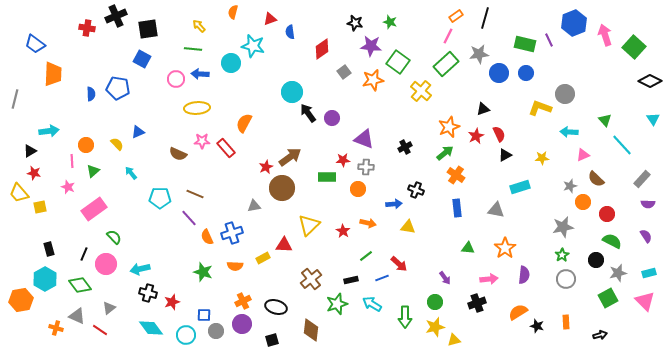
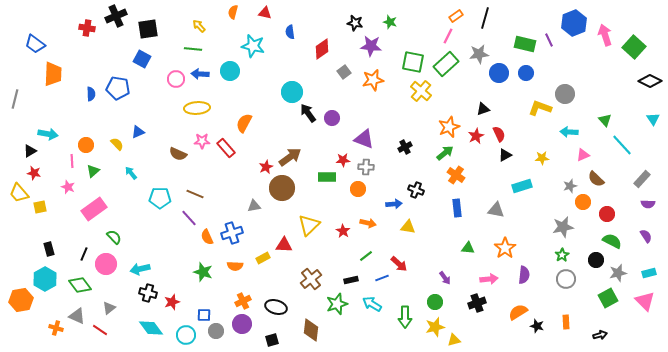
red triangle at (270, 19): moved 5 px left, 6 px up; rotated 32 degrees clockwise
green square at (398, 62): moved 15 px right; rotated 25 degrees counterclockwise
cyan circle at (231, 63): moved 1 px left, 8 px down
cyan arrow at (49, 131): moved 1 px left, 3 px down; rotated 18 degrees clockwise
cyan rectangle at (520, 187): moved 2 px right, 1 px up
